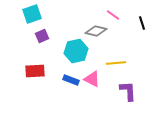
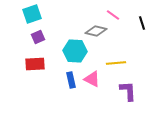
purple square: moved 4 px left, 1 px down
cyan hexagon: moved 1 px left; rotated 15 degrees clockwise
red rectangle: moved 7 px up
blue rectangle: rotated 56 degrees clockwise
